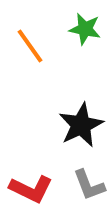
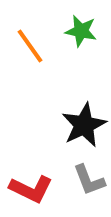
green star: moved 4 px left, 2 px down
black star: moved 3 px right
gray L-shape: moved 5 px up
